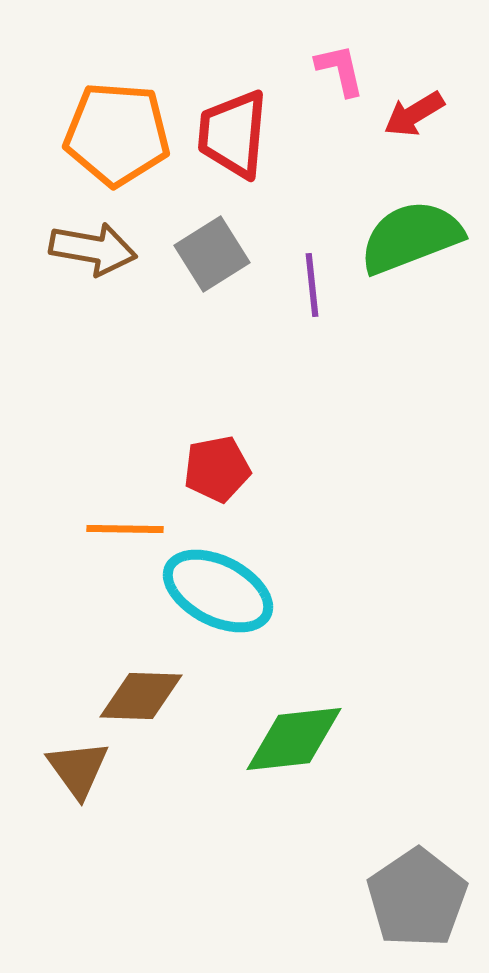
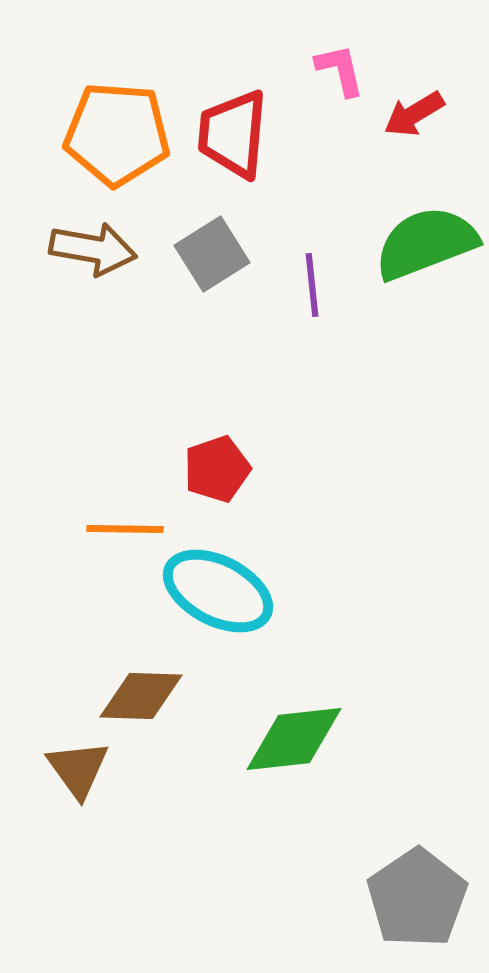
green semicircle: moved 15 px right, 6 px down
red pentagon: rotated 8 degrees counterclockwise
